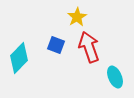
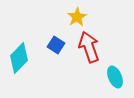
blue square: rotated 12 degrees clockwise
